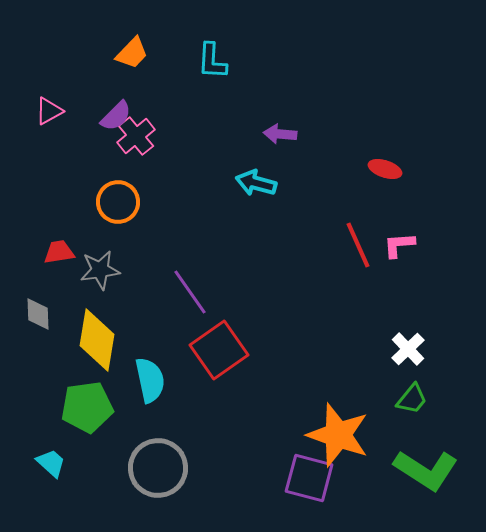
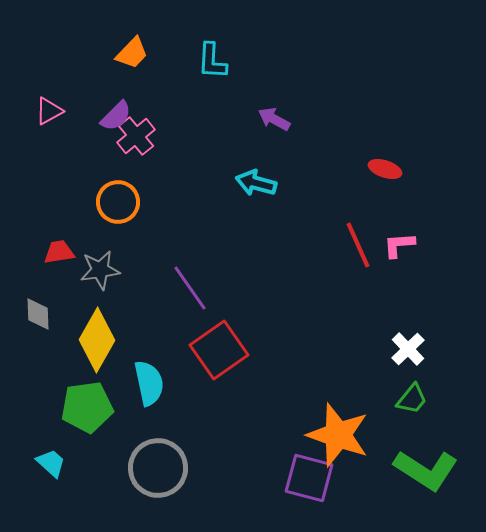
purple arrow: moved 6 px left, 15 px up; rotated 24 degrees clockwise
purple line: moved 4 px up
yellow diamond: rotated 20 degrees clockwise
cyan semicircle: moved 1 px left, 3 px down
